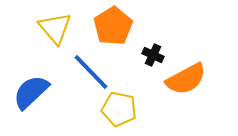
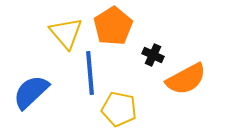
yellow triangle: moved 11 px right, 5 px down
blue line: moved 1 px left, 1 px down; rotated 39 degrees clockwise
